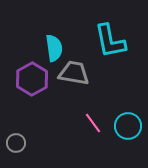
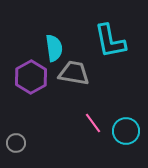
purple hexagon: moved 1 px left, 2 px up
cyan circle: moved 2 px left, 5 px down
